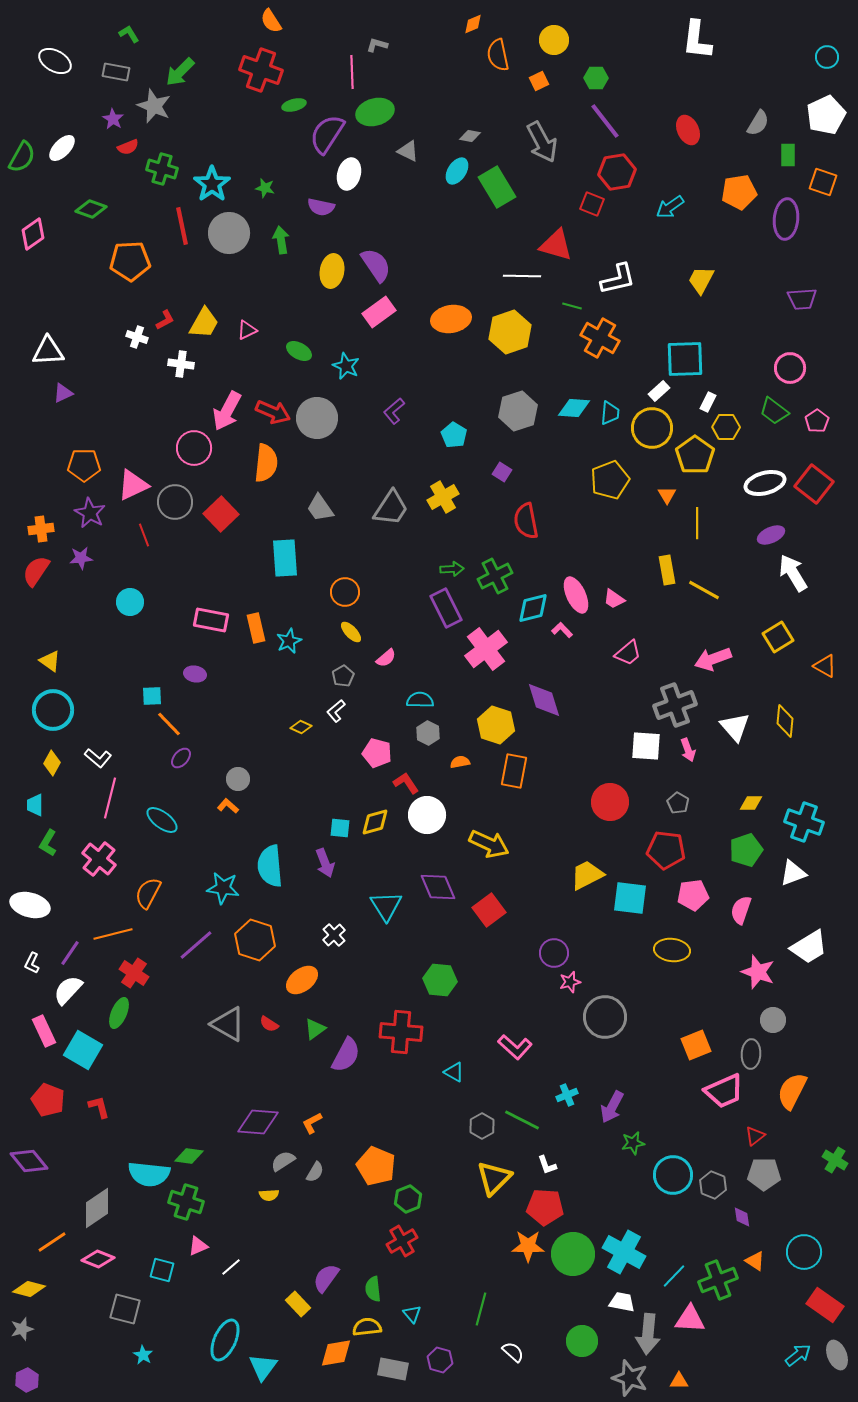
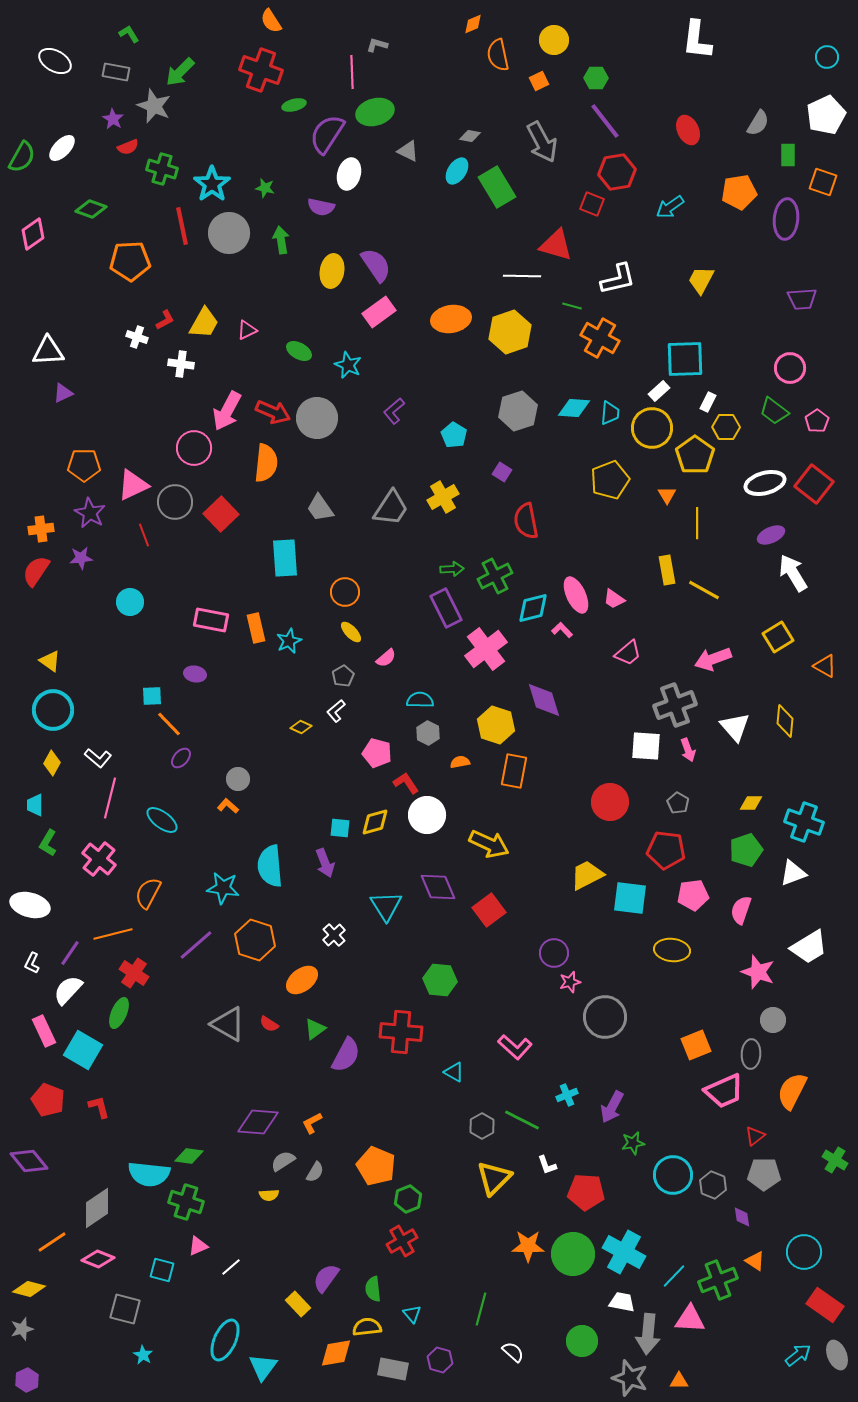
cyan star at (346, 366): moved 2 px right, 1 px up
red pentagon at (545, 1207): moved 41 px right, 15 px up
